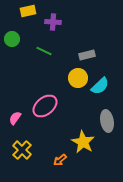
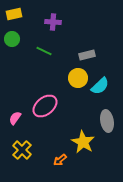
yellow rectangle: moved 14 px left, 3 px down
